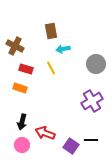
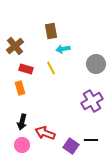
brown cross: rotated 24 degrees clockwise
orange rectangle: rotated 56 degrees clockwise
